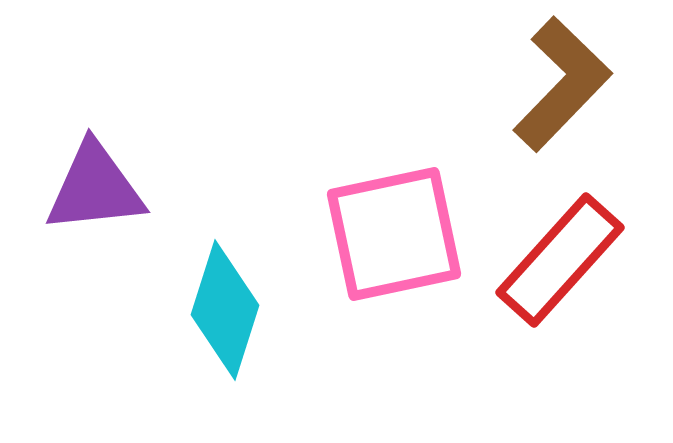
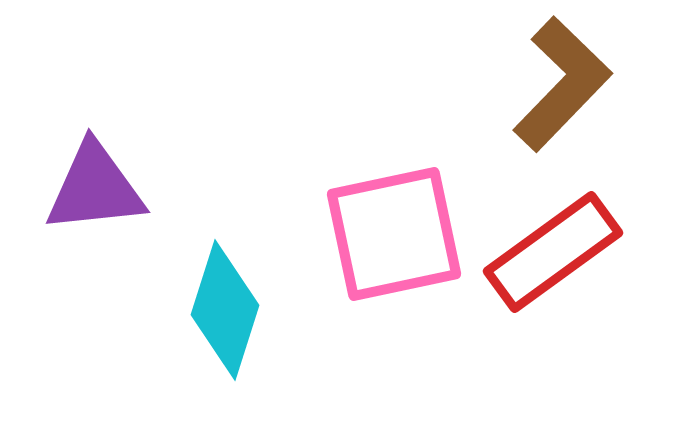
red rectangle: moved 7 px left, 8 px up; rotated 12 degrees clockwise
